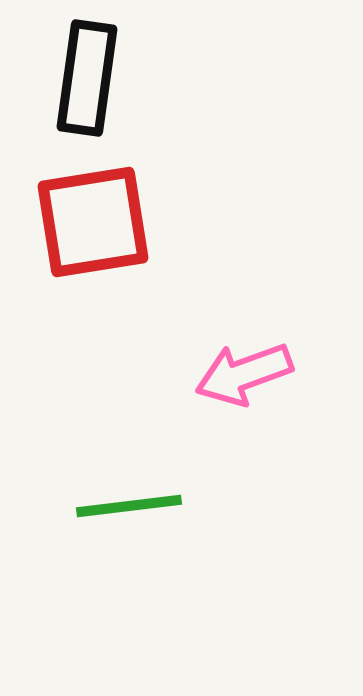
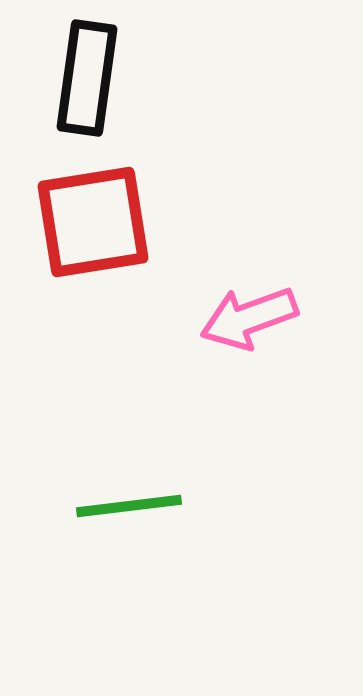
pink arrow: moved 5 px right, 56 px up
